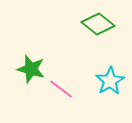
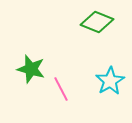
green diamond: moved 1 px left, 2 px up; rotated 16 degrees counterclockwise
pink line: rotated 25 degrees clockwise
